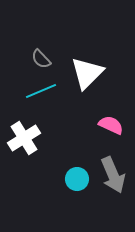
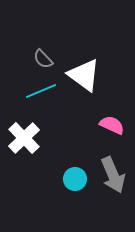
gray semicircle: moved 2 px right
white triangle: moved 3 px left, 2 px down; rotated 39 degrees counterclockwise
pink semicircle: moved 1 px right
white cross: rotated 12 degrees counterclockwise
cyan circle: moved 2 px left
